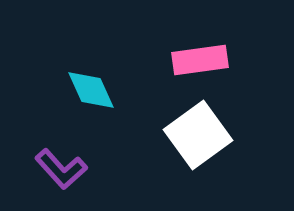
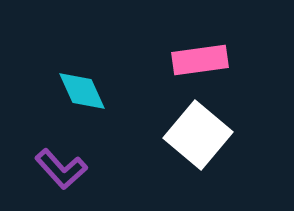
cyan diamond: moved 9 px left, 1 px down
white square: rotated 14 degrees counterclockwise
